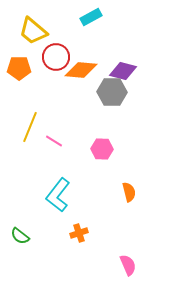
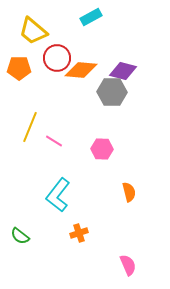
red circle: moved 1 px right, 1 px down
